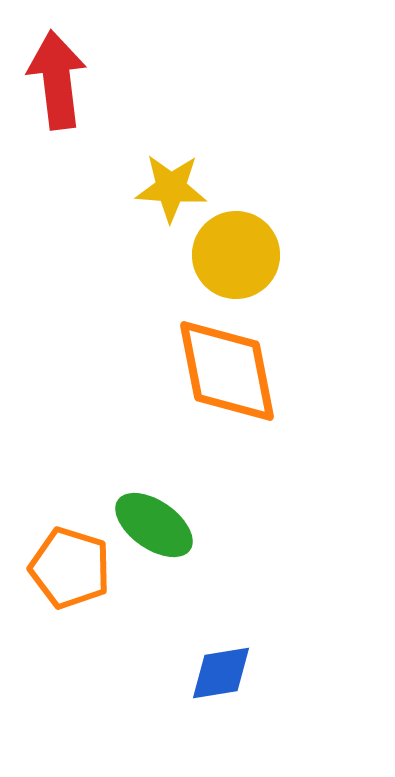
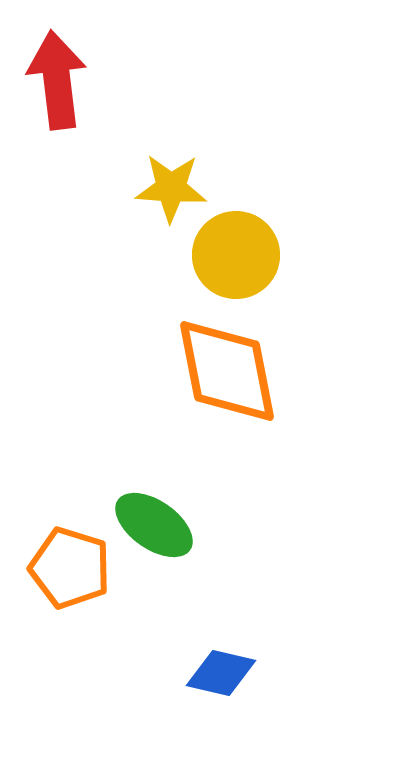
blue diamond: rotated 22 degrees clockwise
